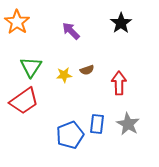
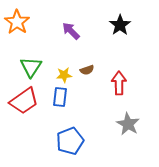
black star: moved 1 px left, 2 px down
blue rectangle: moved 37 px left, 27 px up
blue pentagon: moved 6 px down
